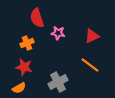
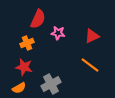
red semicircle: moved 1 px right, 1 px down; rotated 138 degrees counterclockwise
gray cross: moved 7 px left, 2 px down
